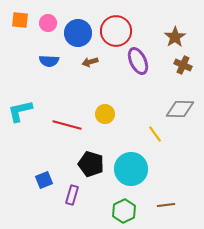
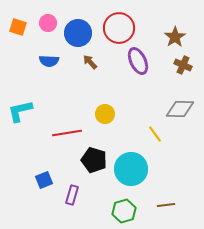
orange square: moved 2 px left, 7 px down; rotated 12 degrees clockwise
red circle: moved 3 px right, 3 px up
brown arrow: rotated 63 degrees clockwise
red line: moved 8 px down; rotated 24 degrees counterclockwise
black pentagon: moved 3 px right, 4 px up
green hexagon: rotated 10 degrees clockwise
